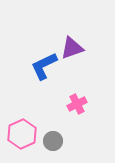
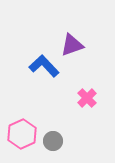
purple triangle: moved 3 px up
blue L-shape: rotated 72 degrees clockwise
pink cross: moved 10 px right, 6 px up; rotated 18 degrees counterclockwise
